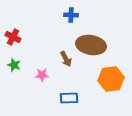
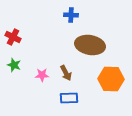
brown ellipse: moved 1 px left
brown arrow: moved 14 px down
orange hexagon: rotated 10 degrees clockwise
